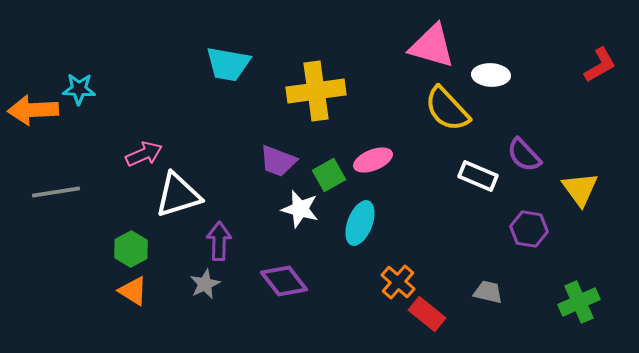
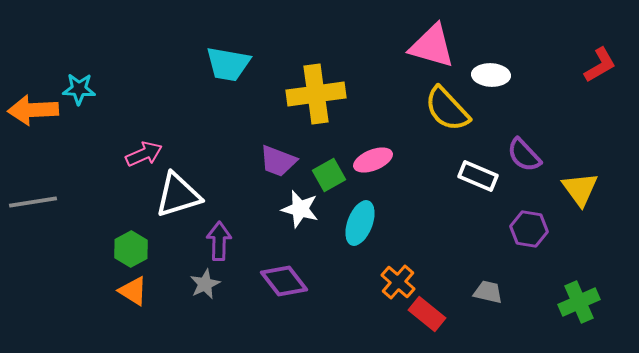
yellow cross: moved 3 px down
gray line: moved 23 px left, 10 px down
